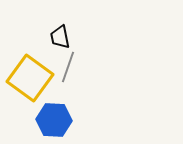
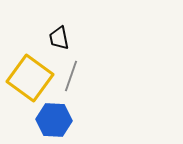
black trapezoid: moved 1 px left, 1 px down
gray line: moved 3 px right, 9 px down
